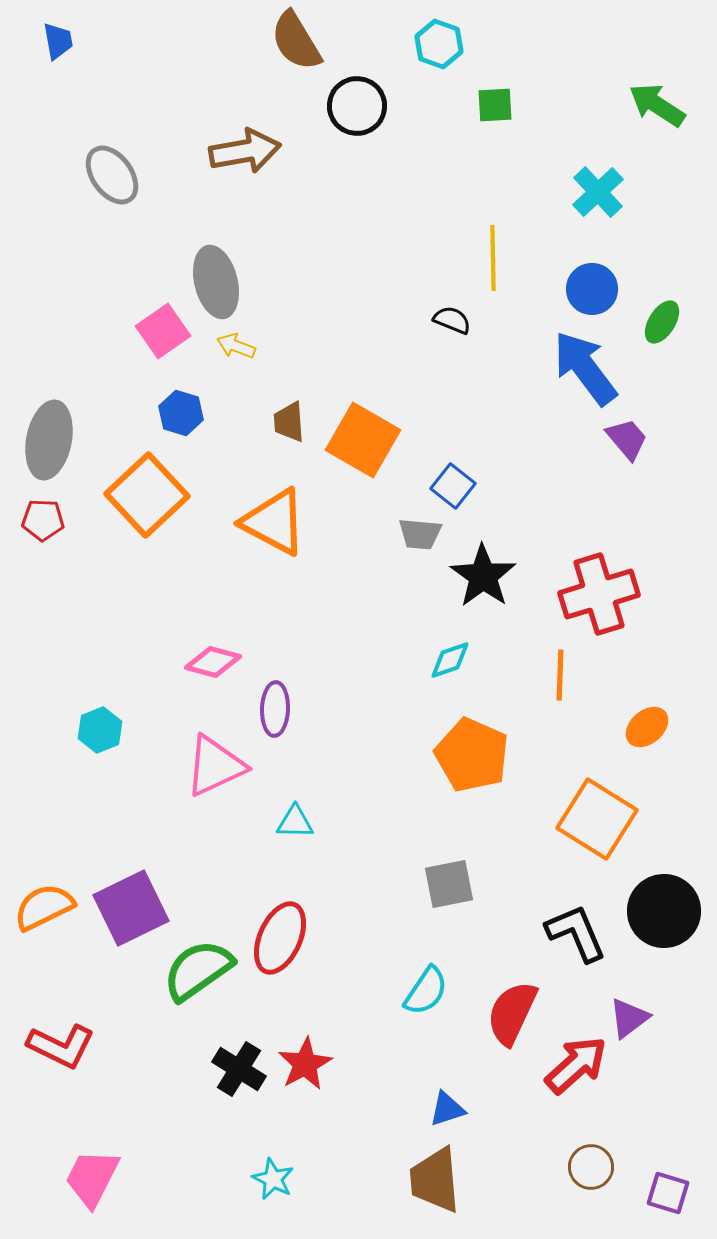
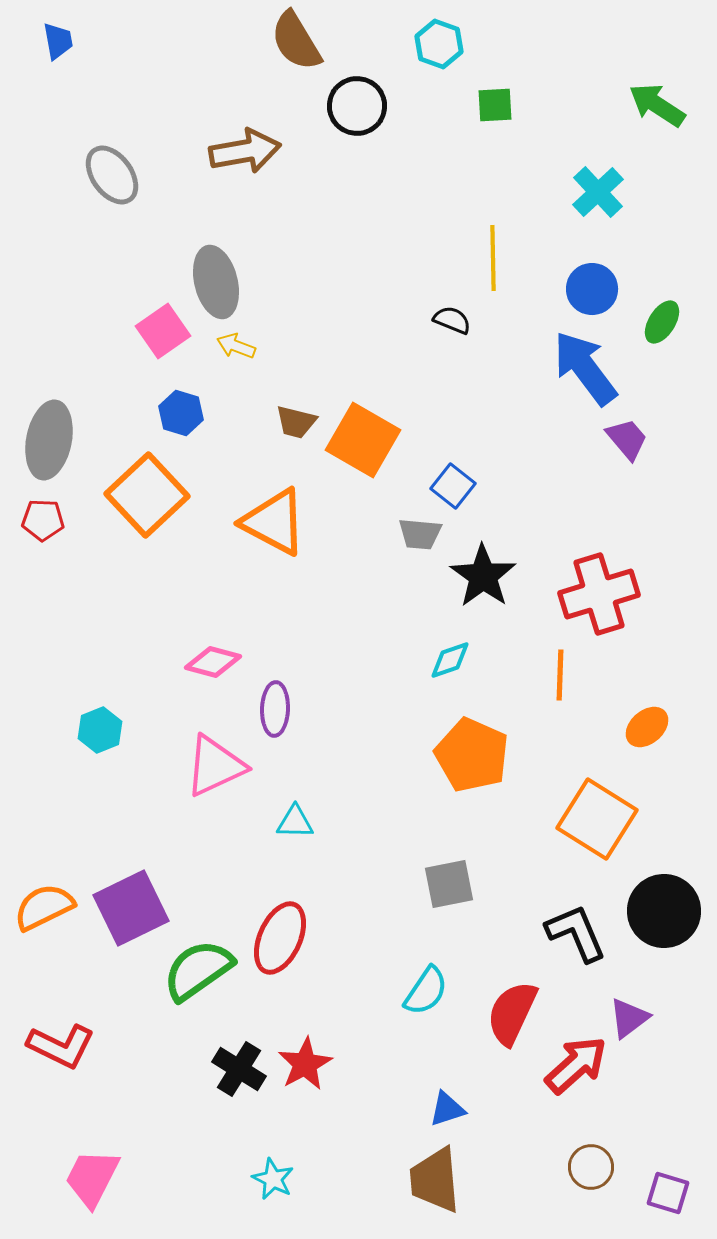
brown trapezoid at (289, 422): moved 7 px right; rotated 72 degrees counterclockwise
